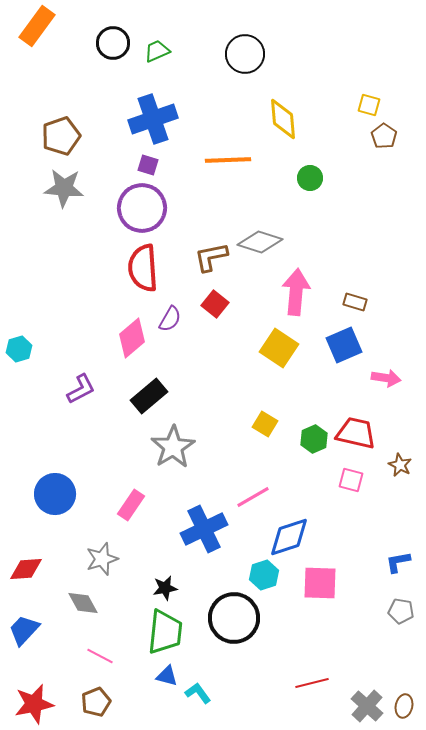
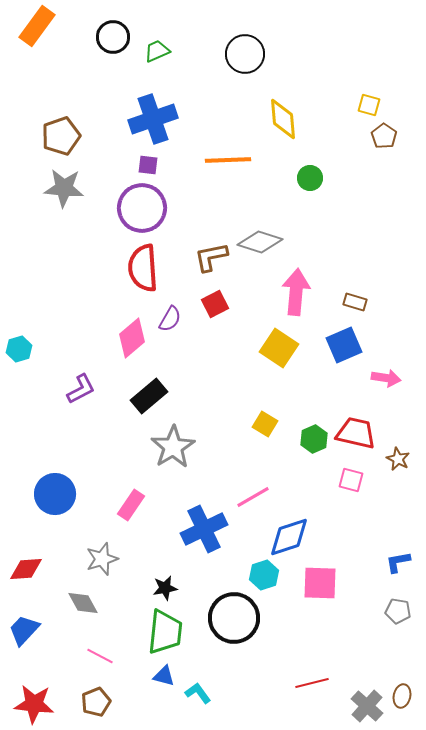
black circle at (113, 43): moved 6 px up
purple square at (148, 165): rotated 10 degrees counterclockwise
red square at (215, 304): rotated 24 degrees clockwise
brown star at (400, 465): moved 2 px left, 6 px up
gray pentagon at (401, 611): moved 3 px left
blue triangle at (167, 676): moved 3 px left
red star at (34, 704): rotated 18 degrees clockwise
brown ellipse at (404, 706): moved 2 px left, 10 px up
